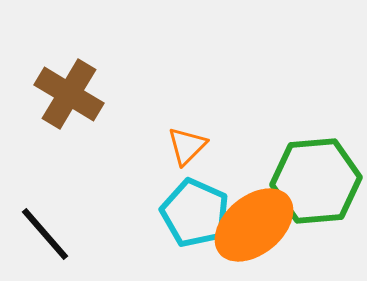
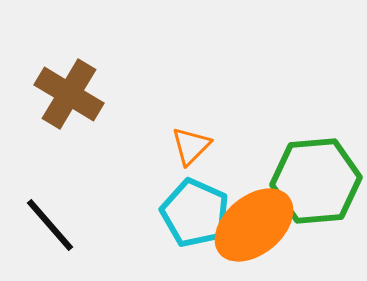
orange triangle: moved 4 px right
black line: moved 5 px right, 9 px up
